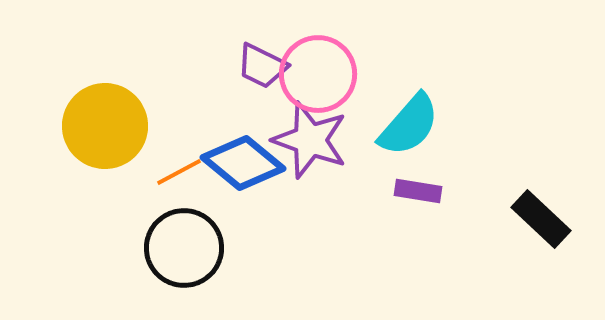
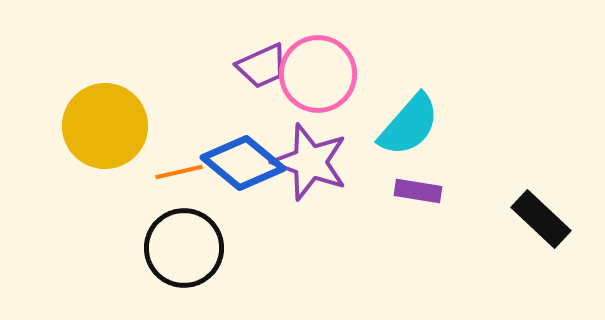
purple trapezoid: rotated 50 degrees counterclockwise
purple star: moved 22 px down
orange line: rotated 15 degrees clockwise
